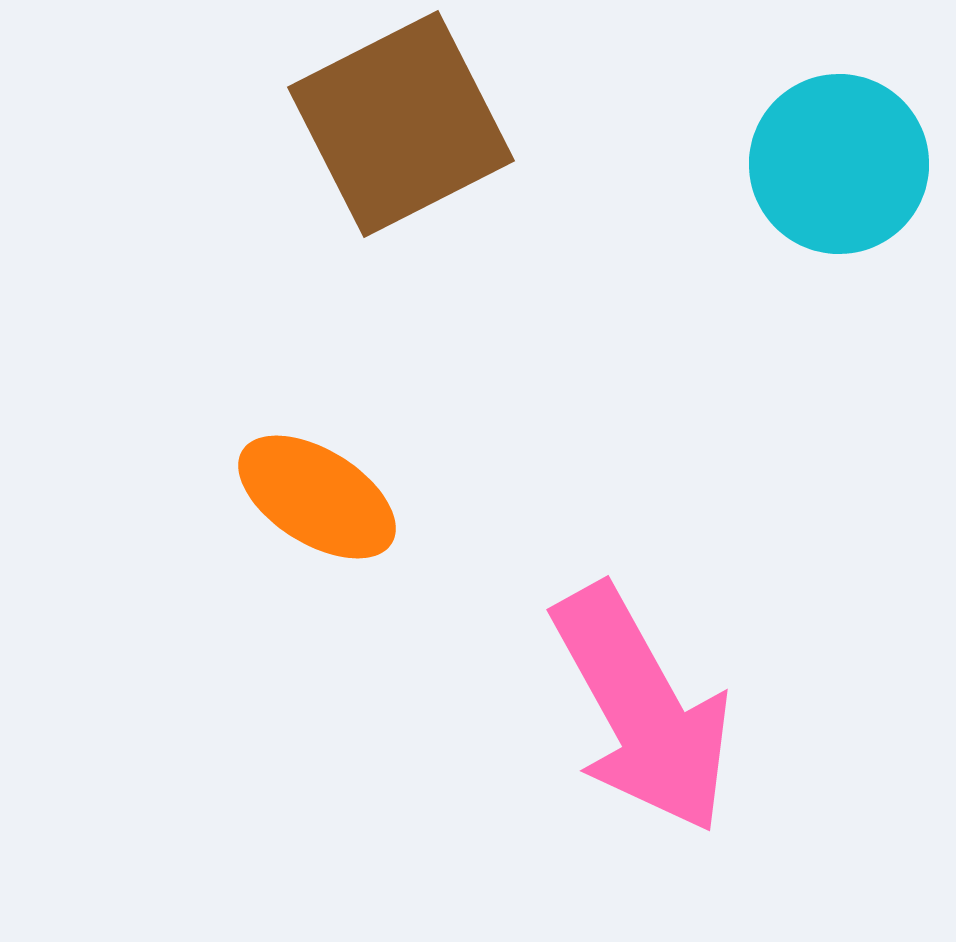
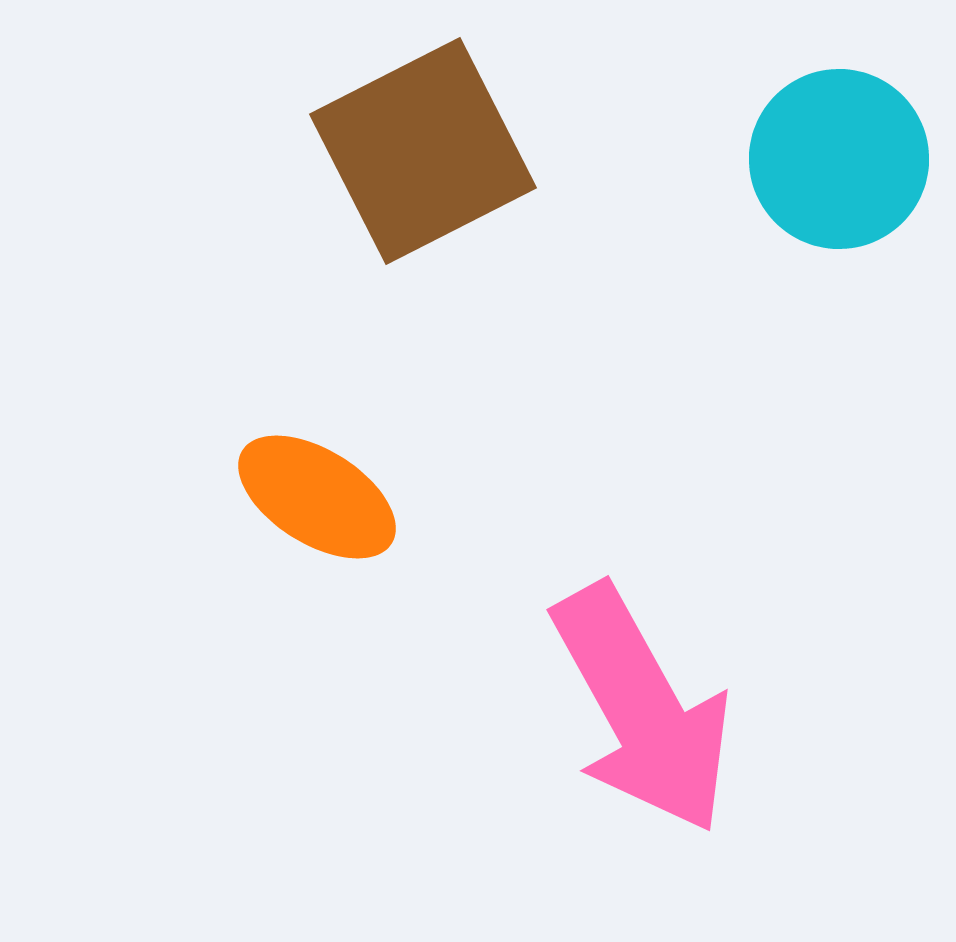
brown square: moved 22 px right, 27 px down
cyan circle: moved 5 px up
